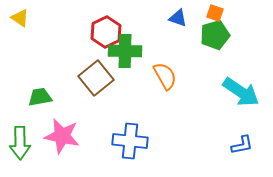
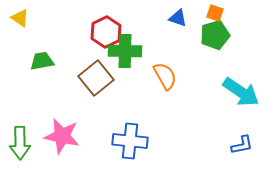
green trapezoid: moved 2 px right, 36 px up
